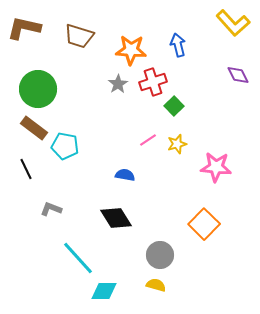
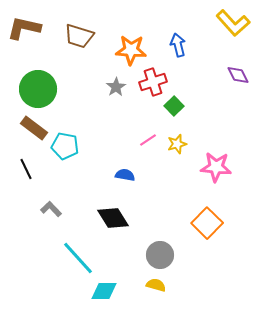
gray star: moved 2 px left, 3 px down
gray L-shape: rotated 25 degrees clockwise
black diamond: moved 3 px left
orange square: moved 3 px right, 1 px up
